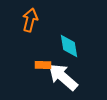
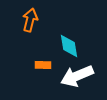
white arrow: moved 14 px right, 1 px up; rotated 64 degrees counterclockwise
